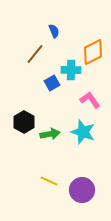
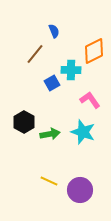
orange diamond: moved 1 px right, 1 px up
purple circle: moved 2 px left
